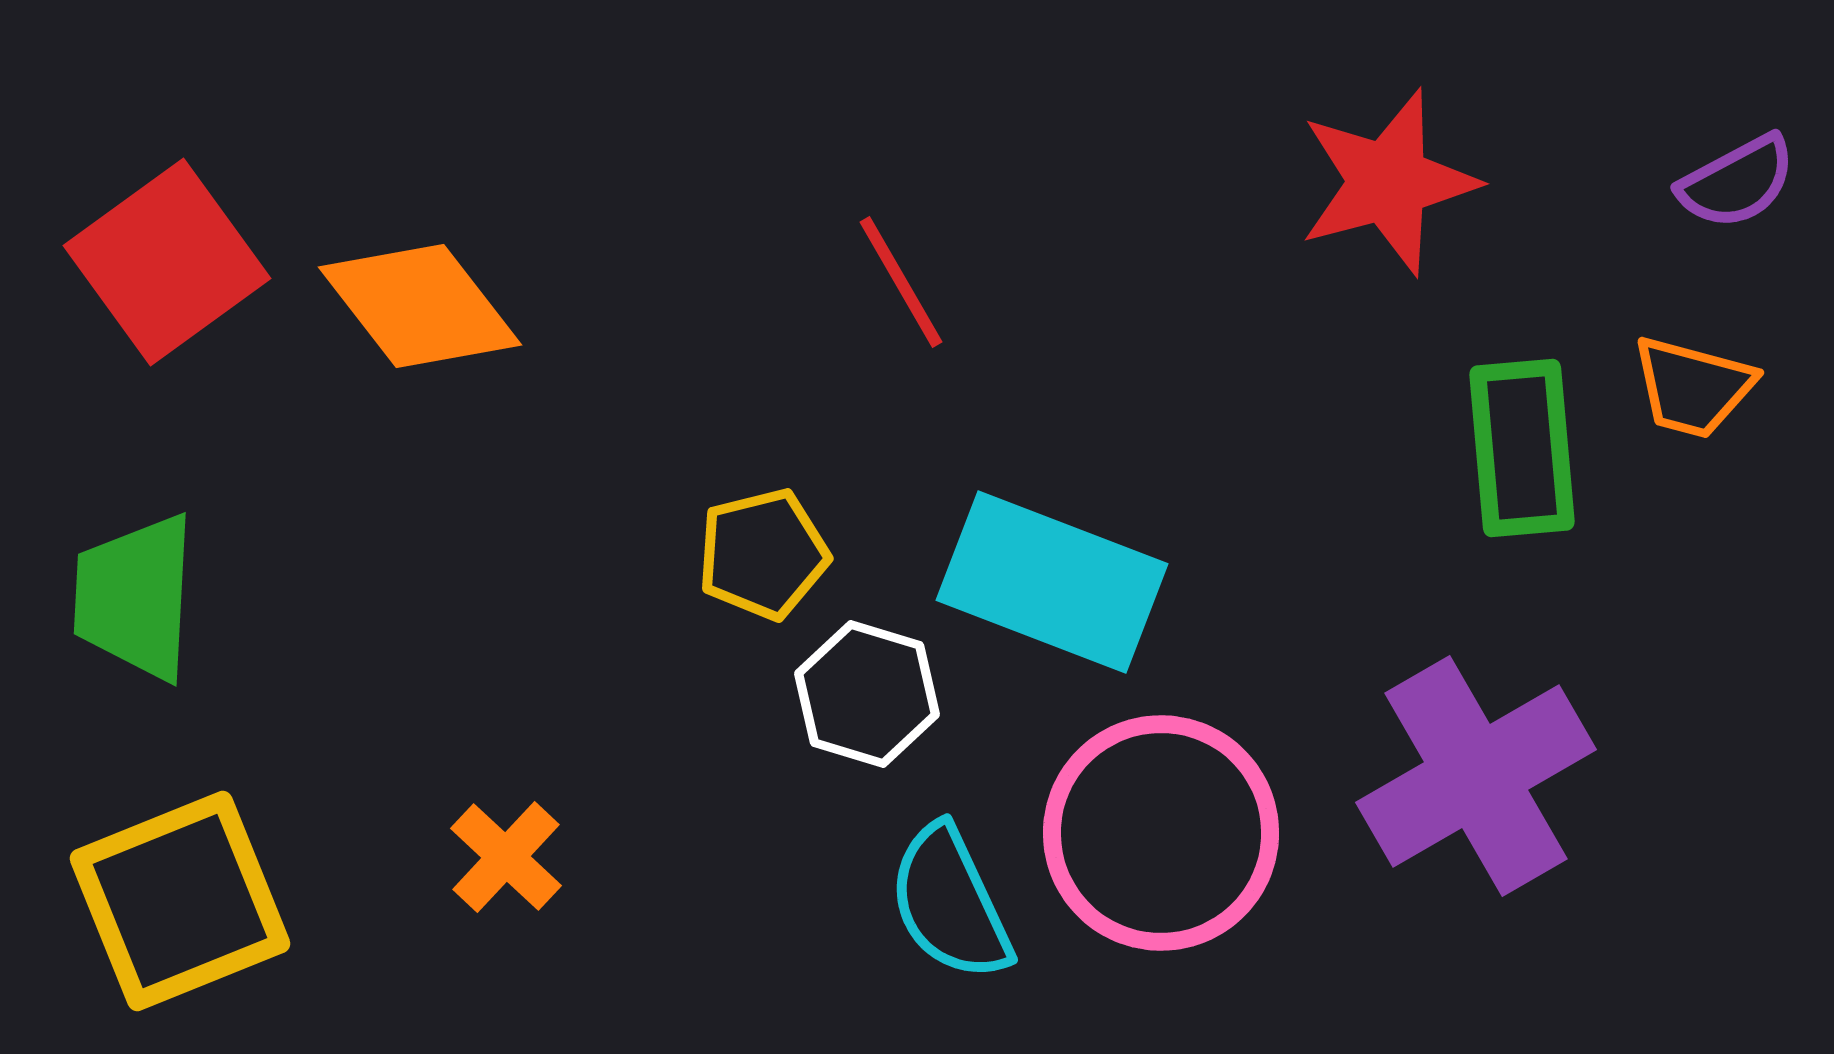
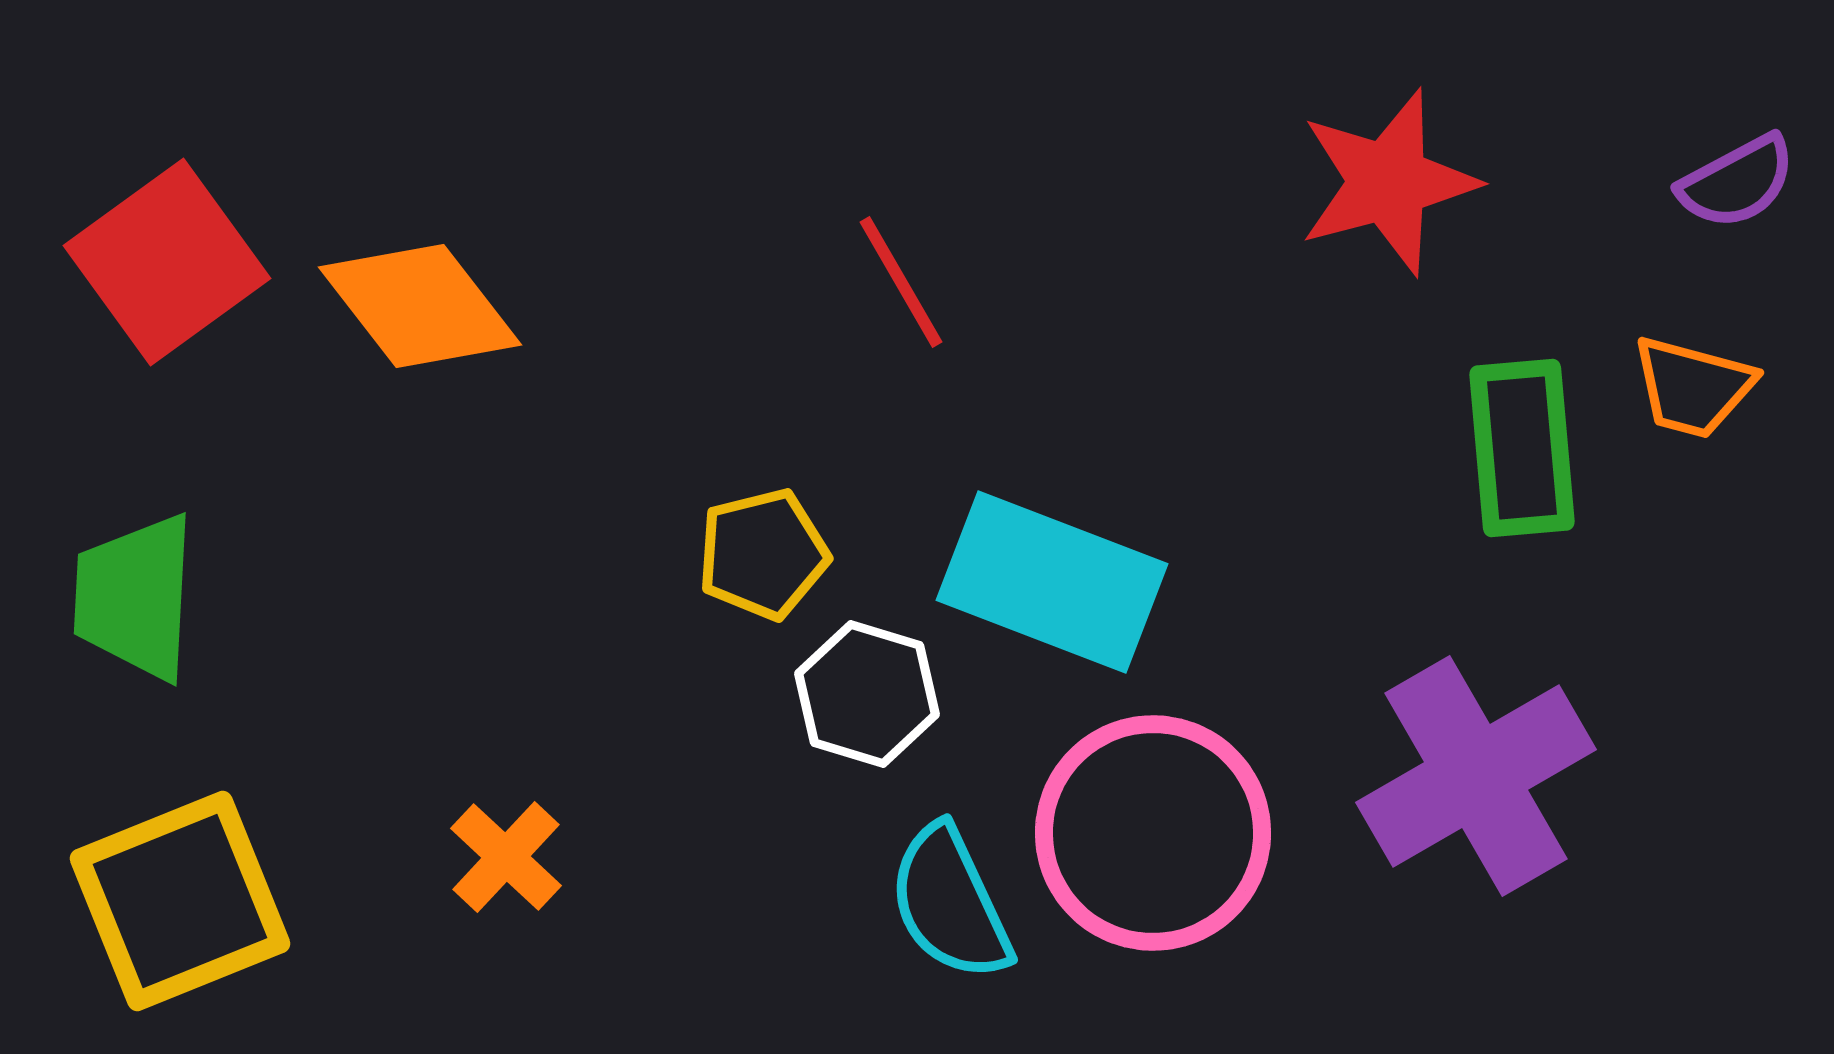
pink circle: moved 8 px left
